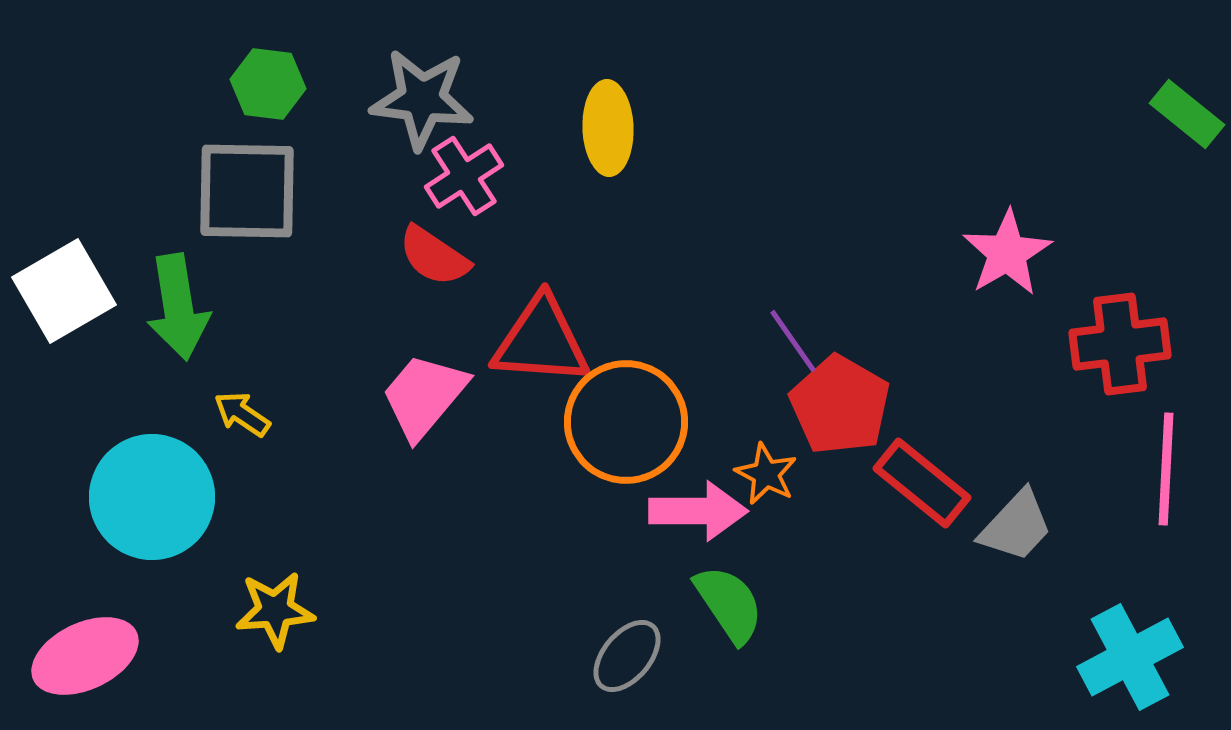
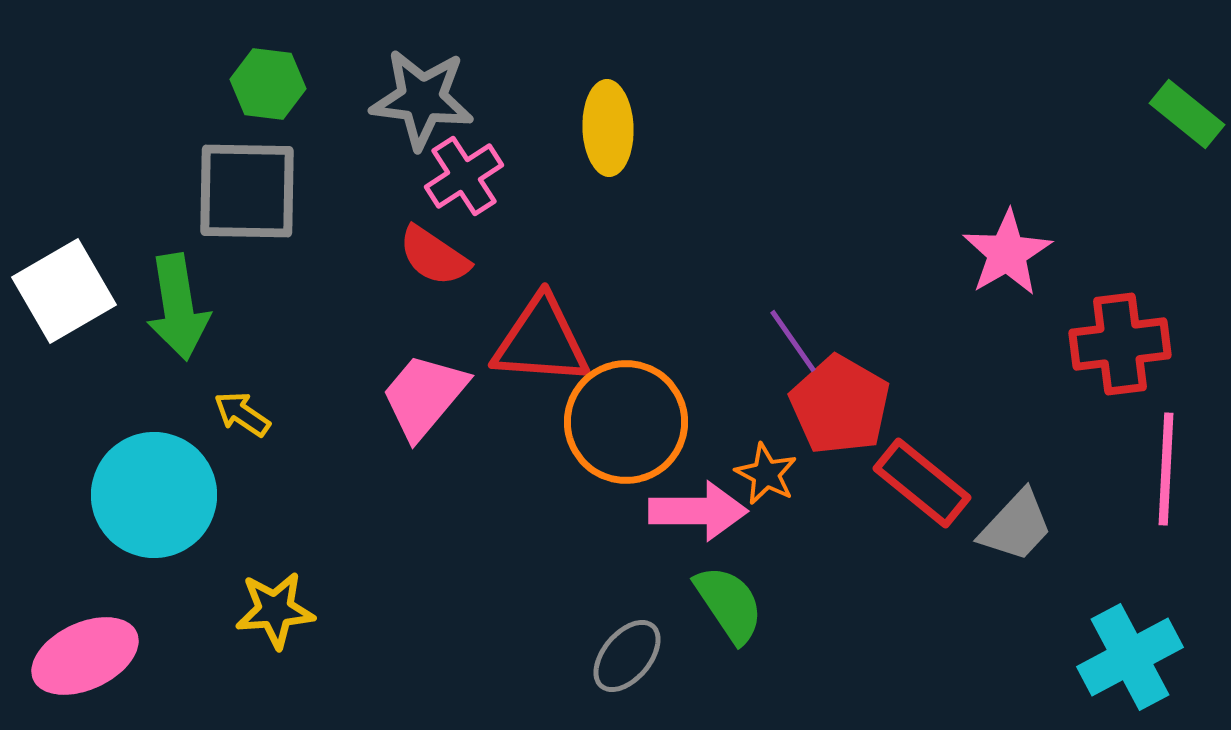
cyan circle: moved 2 px right, 2 px up
